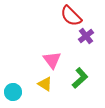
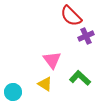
purple cross: rotated 14 degrees clockwise
green L-shape: rotated 95 degrees counterclockwise
